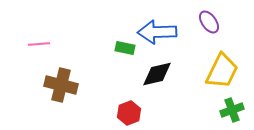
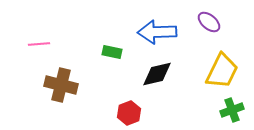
purple ellipse: rotated 15 degrees counterclockwise
green rectangle: moved 13 px left, 4 px down
